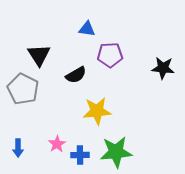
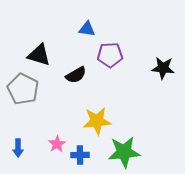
black triangle: rotated 40 degrees counterclockwise
yellow star: moved 10 px down
green star: moved 8 px right
